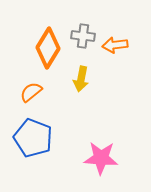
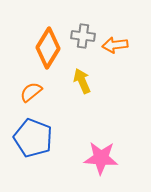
yellow arrow: moved 1 px right, 2 px down; rotated 145 degrees clockwise
